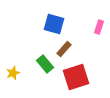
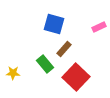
pink rectangle: rotated 48 degrees clockwise
yellow star: rotated 24 degrees clockwise
red square: rotated 28 degrees counterclockwise
